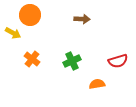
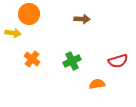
orange circle: moved 1 px left, 1 px up
yellow arrow: rotated 21 degrees counterclockwise
